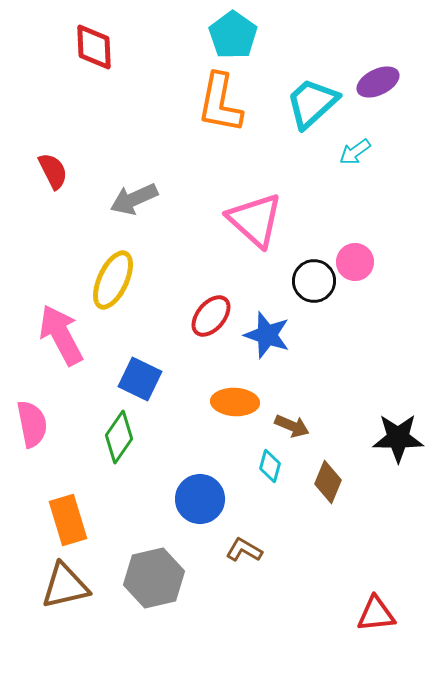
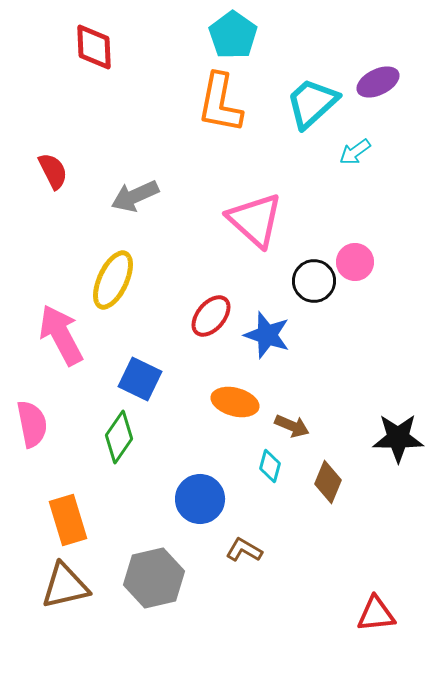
gray arrow: moved 1 px right, 3 px up
orange ellipse: rotated 12 degrees clockwise
